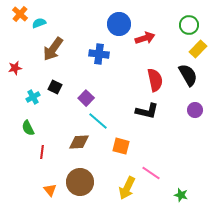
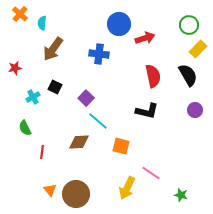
cyan semicircle: moved 3 px right; rotated 64 degrees counterclockwise
red semicircle: moved 2 px left, 4 px up
green semicircle: moved 3 px left
brown circle: moved 4 px left, 12 px down
